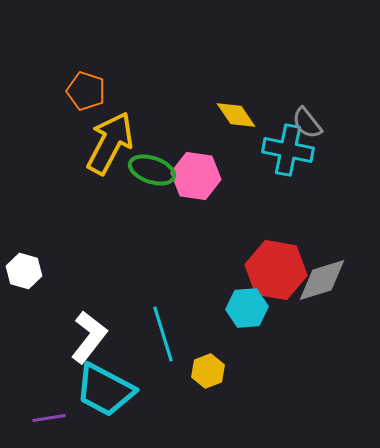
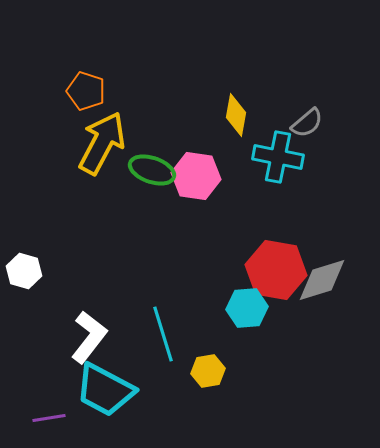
yellow diamond: rotated 45 degrees clockwise
gray semicircle: rotated 92 degrees counterclockwise
yellow arrow: moved 8 px left
cyan cross: moved 10 px left, 7 px down
yellow hexagon: rotated 12 degrees clockwise
